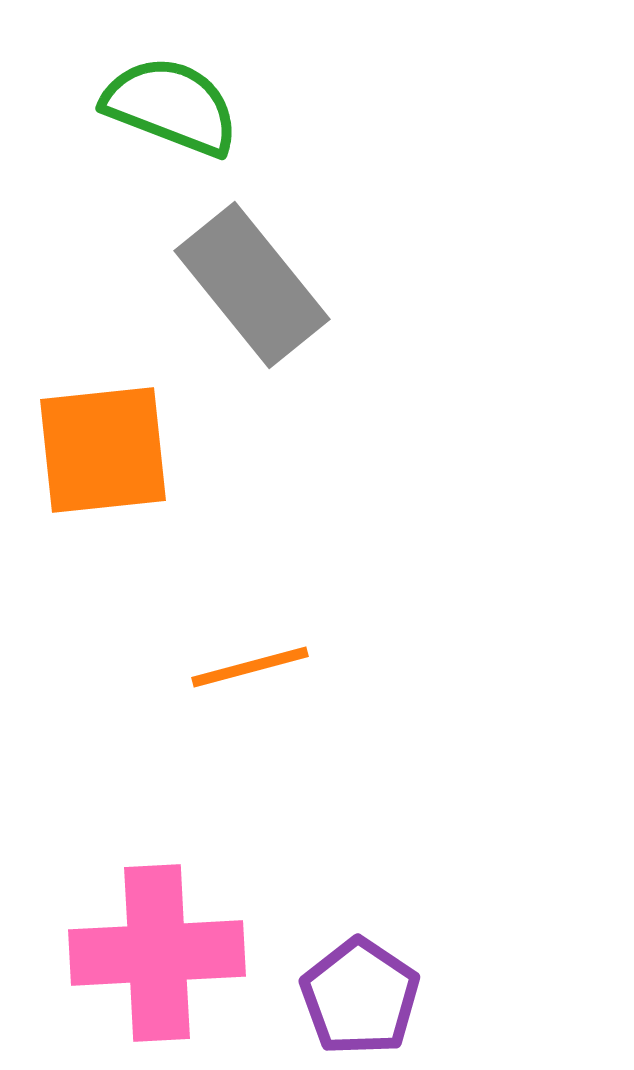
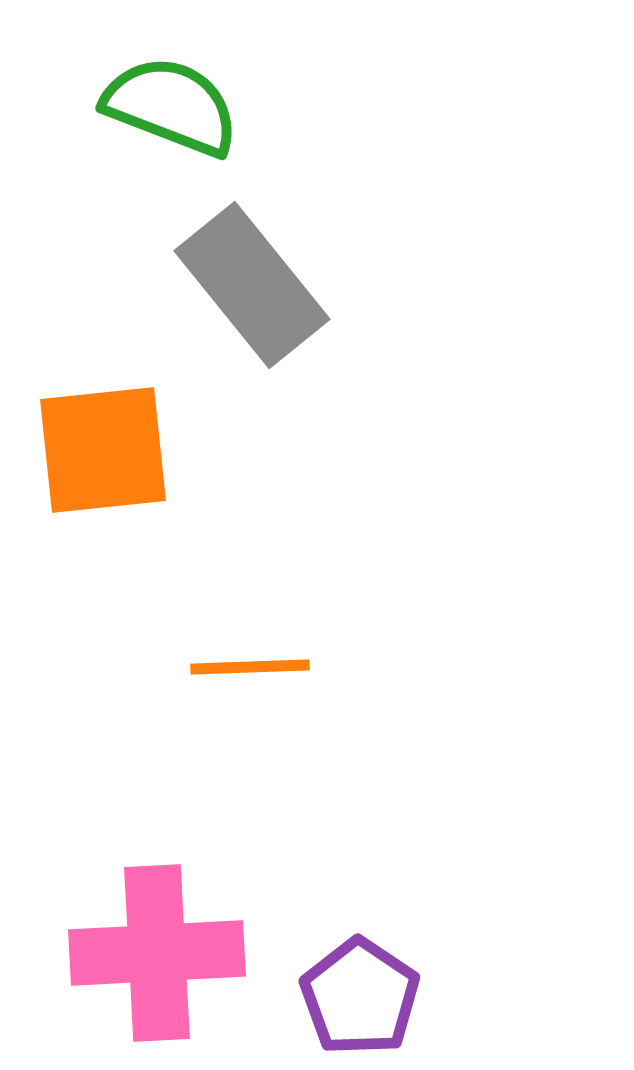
orange line: rotated 13 degrees clockwise
